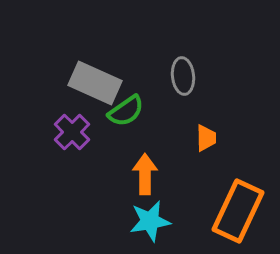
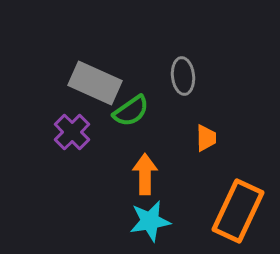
green semicircle: moved 5 px right
